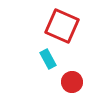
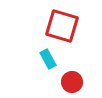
red square: rotated 8 degrees counterclockwise
